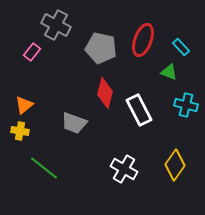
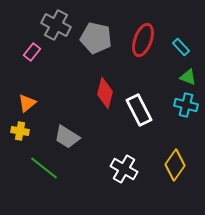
gray pentagon: moved 5 px left, 10 px up
green triangle: moved 19 px right, 5 px down
orange triangle: moved 3 px right, 2 px up
gray trapezoid: moved 7 px left, 14 px down; rotated 12 degrees clockwise
